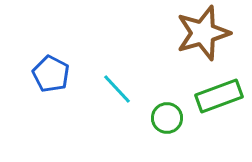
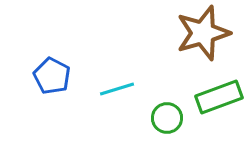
blue pentagon: moved 1 px right, 2 px down
cyan line: rotated 64 degrees counterclockwise
green rectangle: moved 1 px down
